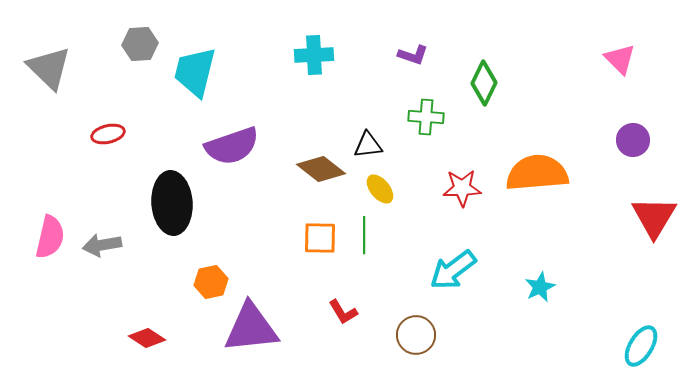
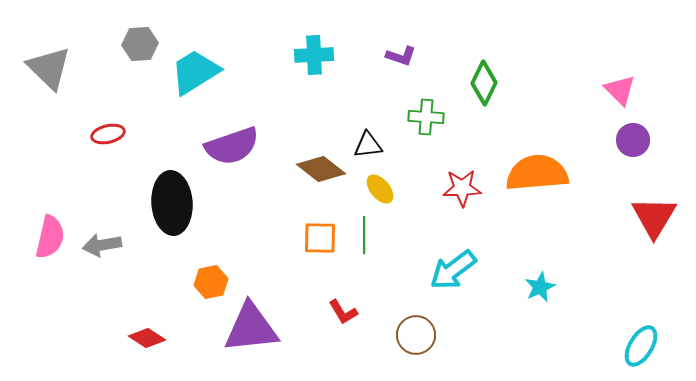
purple L-shape: moved 12 px left, 1 px down
pink triangle: moved 31 px down
cyan trapezoid: rotated 44 degrees clockwise
